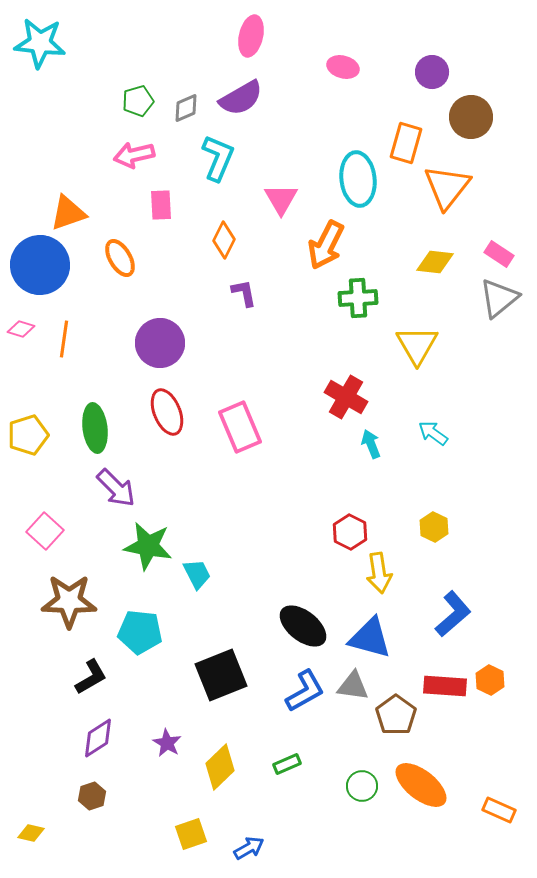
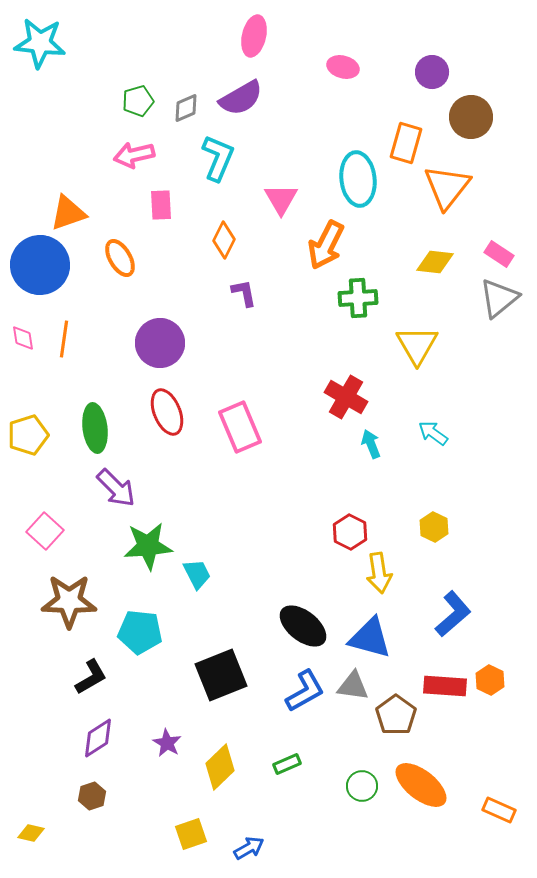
pink ellipse at (251, 36): moved 3 px right
pink diamond at (21, 329): moved 2 px right, 9 px down; rotated 64 degrees clockwise
green star at (148, 546): rotated 15 degrees counterclockwise
